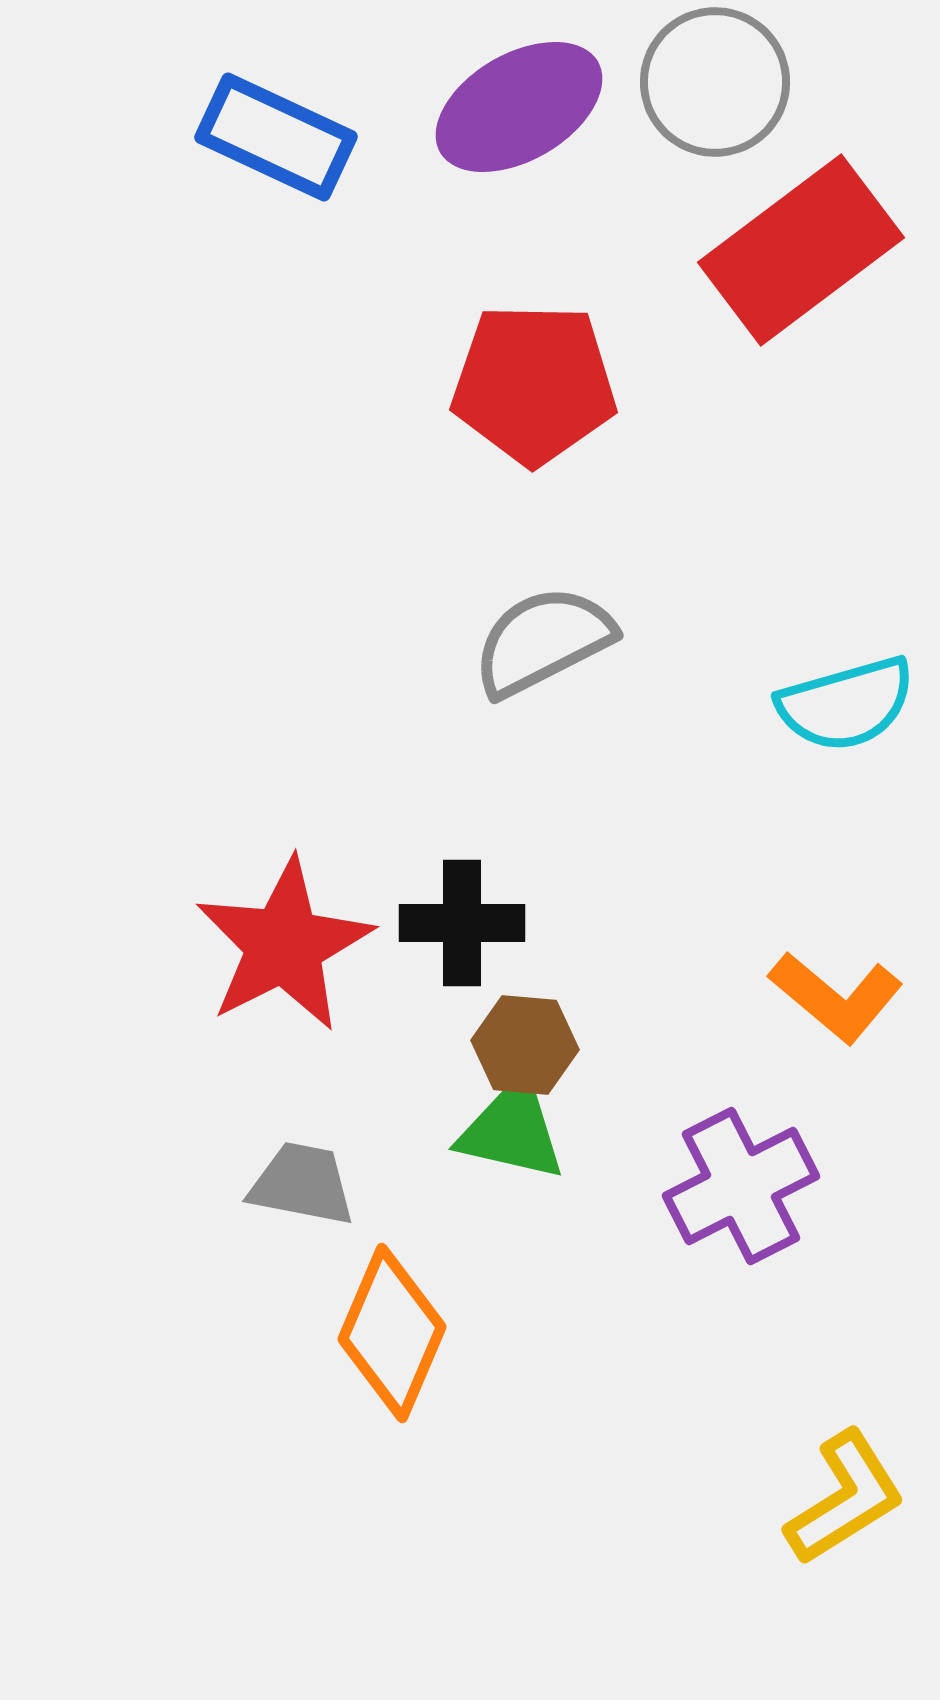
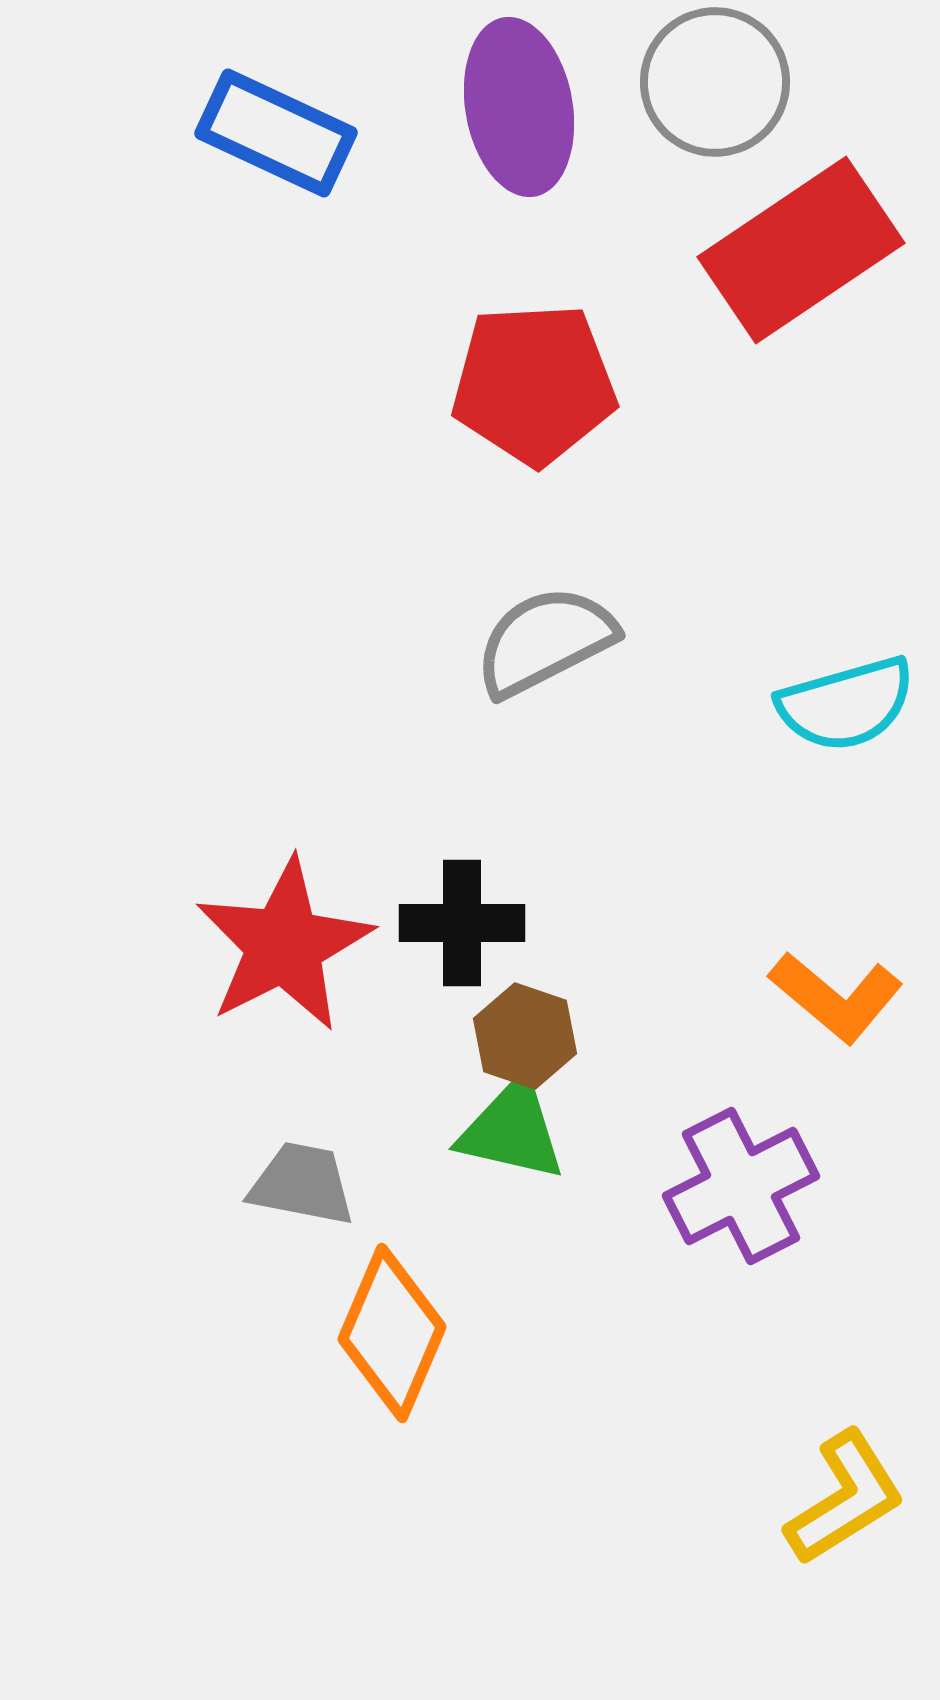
purple ellipse: rotated 70 degrees counterclockwise
blue rectangle: moved 4 px up
red rectangle: rotated 3 degrees clockwise
red pentagon: rotated 4 degrees counterclockwise
gray semicircle: moved 2 px right
brown hexagon: moved 9 px up; rotated 14 degrees clockwise
